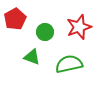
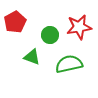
red pentagon: moved 3 px down
red star: rotated 10 degrees clockwise
green circle: moved 5 px right, 3 px down
